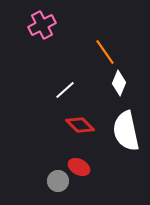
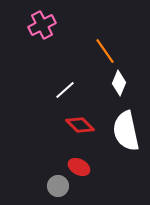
orange line: moved 1 px up
gray circle: moved 5 px down
